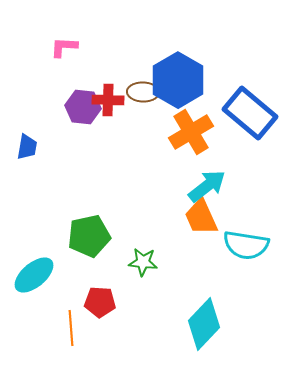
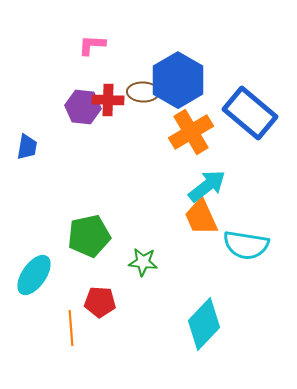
pink L-shape: moved 28 px right, 2 px up
cyan ellipse: rotated 15 degrees counterclockwise
